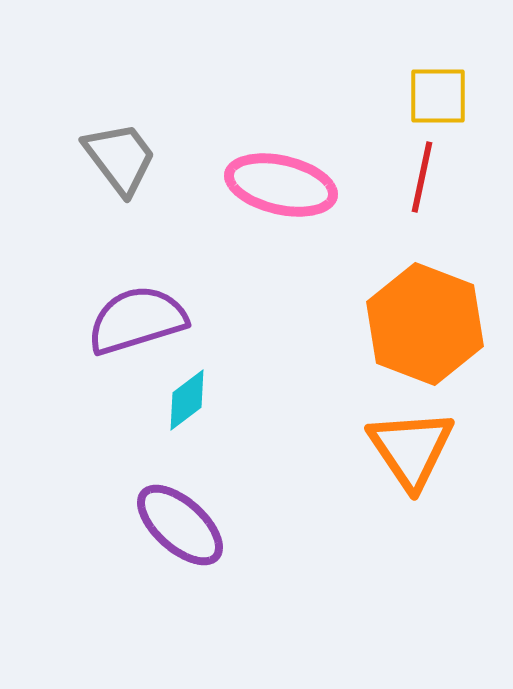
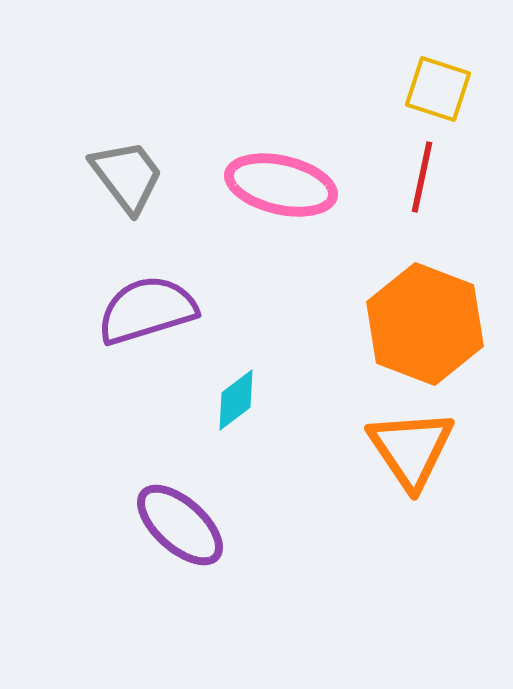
yellow square: moved 7 px up; rotated 18 degrees clockwise
gray trapezoid: moved 7 px right, 18 px down
purple semicircle: moved 10 px right, 10 px up
cyan diamond: moved 49 px right
